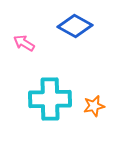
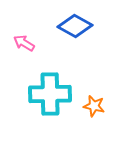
cyan cross: moved 5 px up
orange star: rotated 25 degrees clockwise
